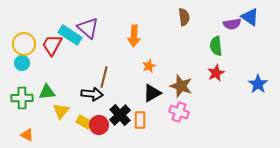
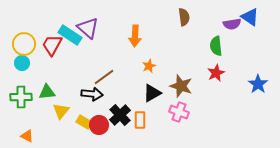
orange arrow: moved 1 px right
brown line: rotated 40 degrees clockwise
green cross: moved 1 px left, 1 px up
orange triangle: moved 1 px down
